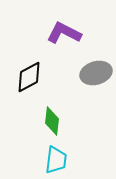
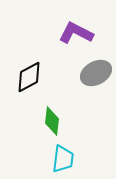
purple L-shape: moved 12 px right
gray ellipse: rotated 12 degrees counterclockwise
cyan trapezoid: moved 7 px right, 1 px up
